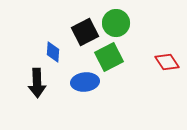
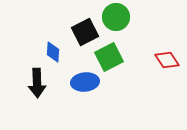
green circle: moved 6 px up
red diamond: moved 2 px up
